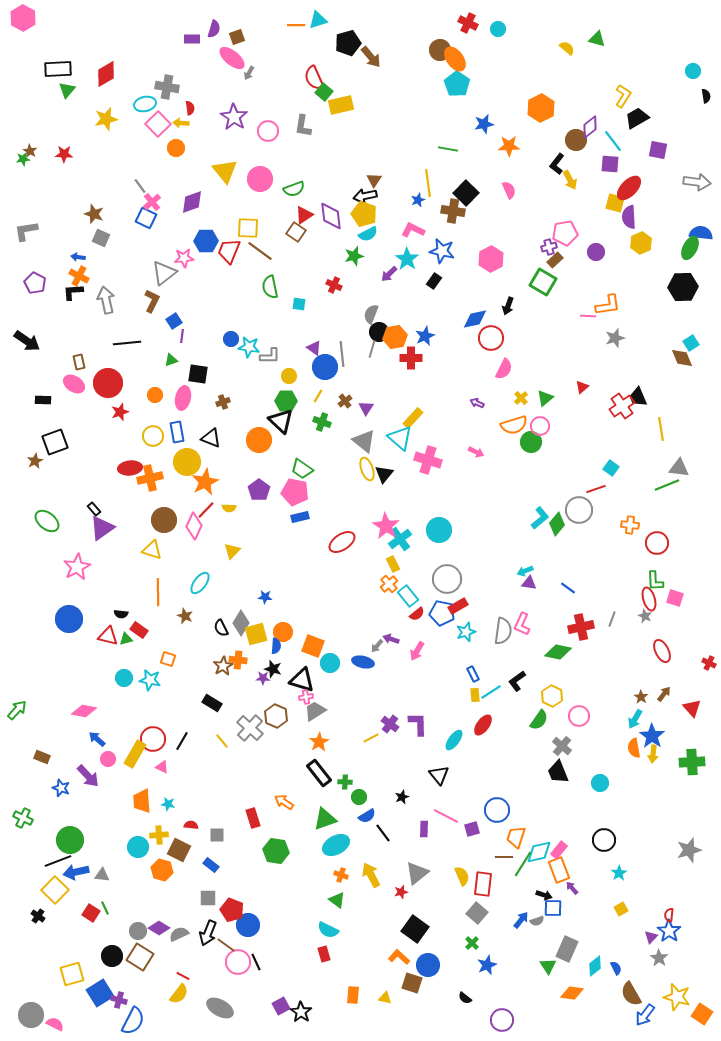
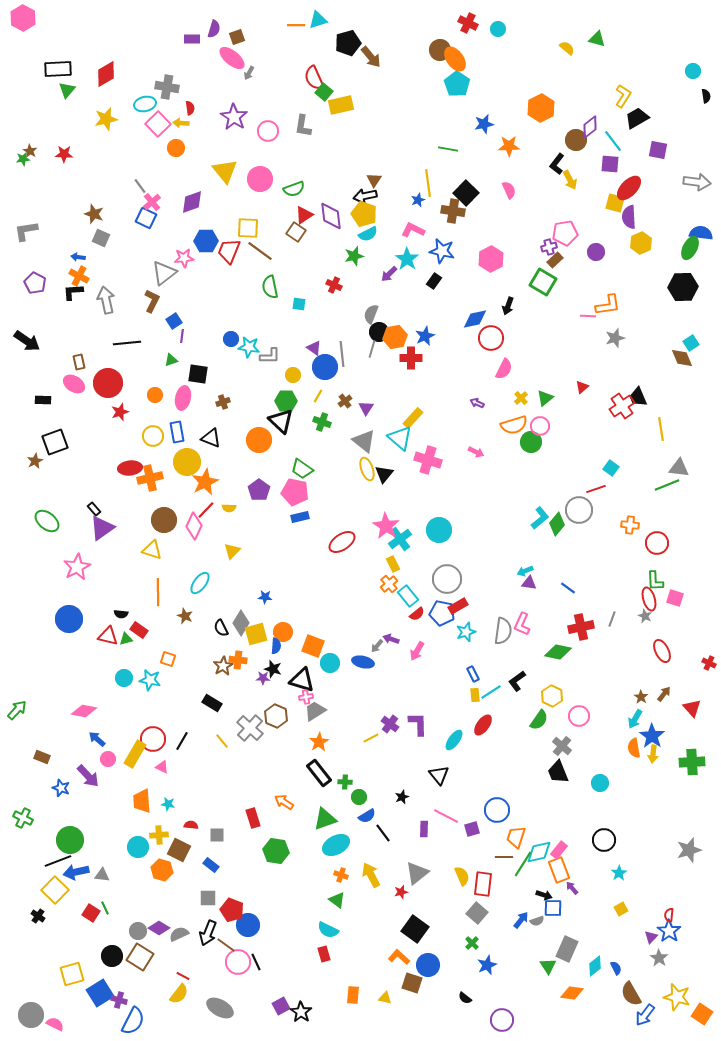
yellow circle at (289, 376): moved 4 px right, 1 px up
